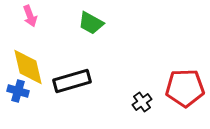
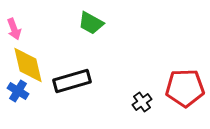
pink arrow: moved 16 px left, 13 px down
yellow diamond: moved 2 px up
blue cross: rotated 15 degrees clockwise
